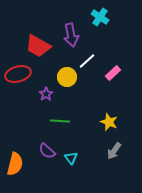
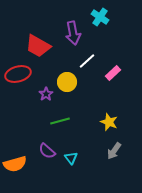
purple arrow: moved 2 px right, 2 px up
yellow circle: moved 5 px down
green line: rotated 18 degrees counterclockwise
orange semicircle: rotated 60 degrees clockwise
